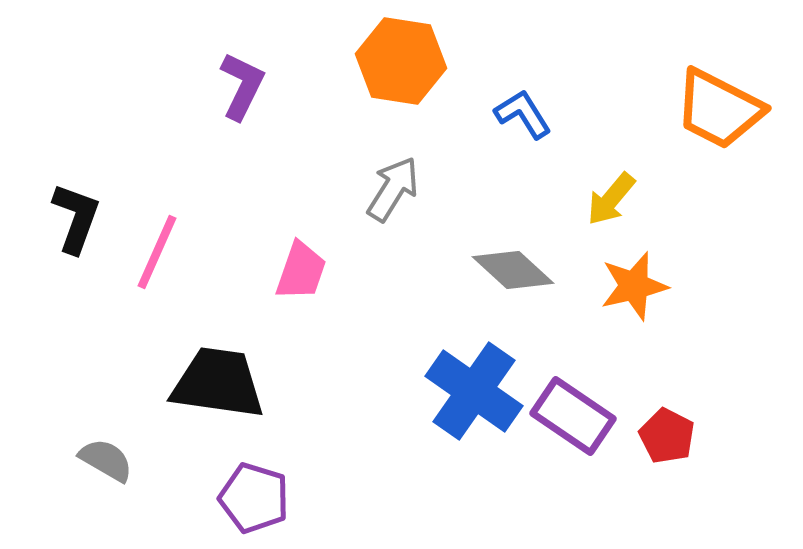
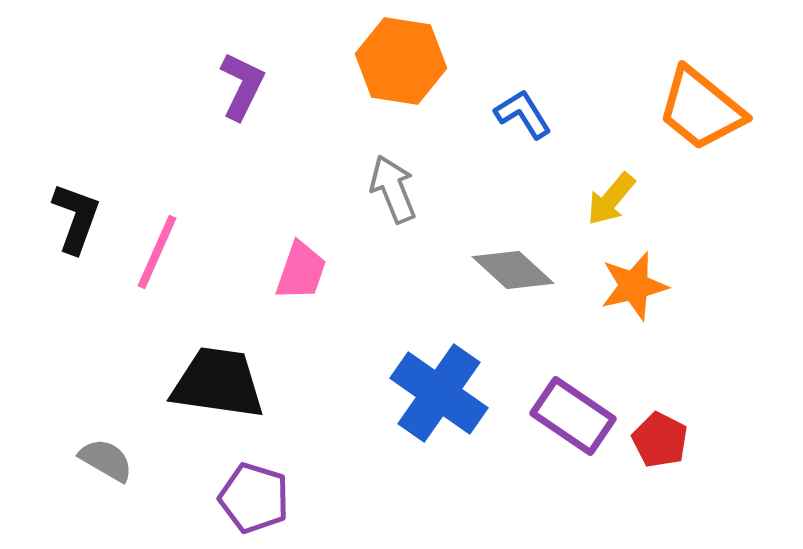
orange trapezoid: moved 18 px left; rotated 12 degrees clockwise
gray arrow: rotated 54 degrees counterclockwise
blue cross: moved 35 px left, 2 px down
red pentagon: moved 7 px left, 4 px down
